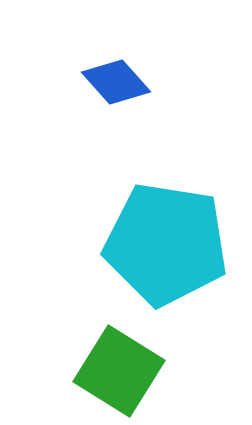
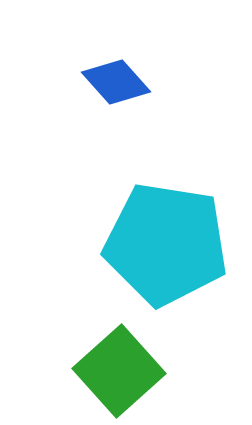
green square: rotated 16 degrees clockwise
